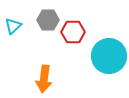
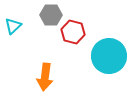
gray hexagon: moved 3 px right, 5 px up
red hexagon: rotated 15 degrees clockwise
orange arrow: moved 1 px right, 2 px up
